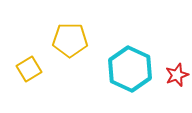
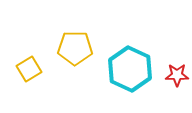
yellow pentagon: moved 5 px right, 8 px down
red star: rotated 20 degrees clockwise
